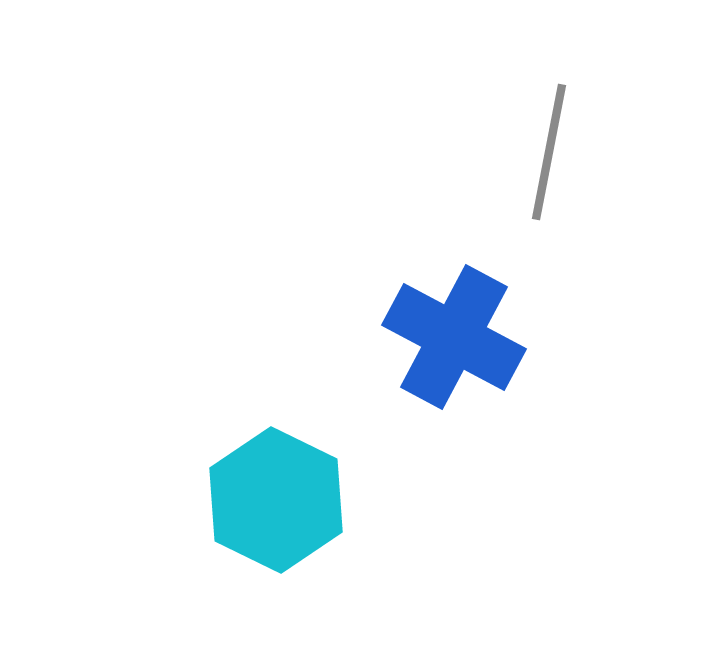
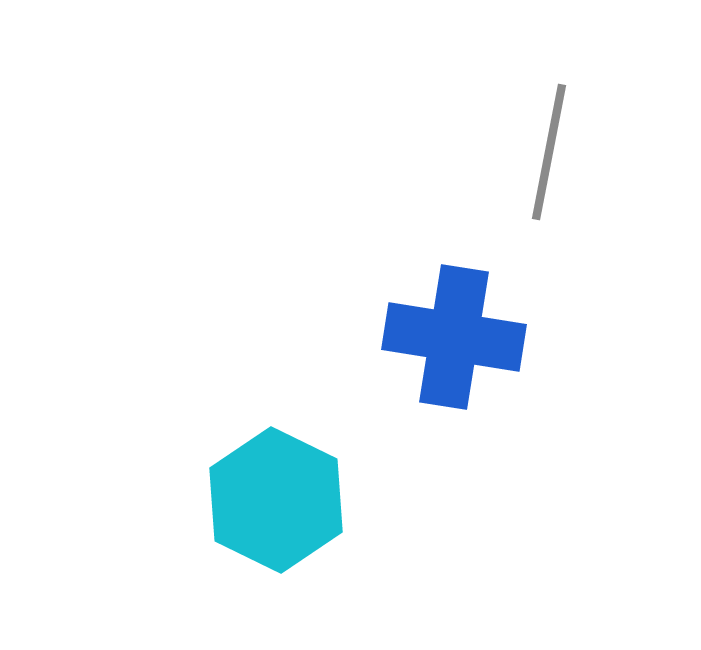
blue cross: rotated 19 degrees counterclockwise
